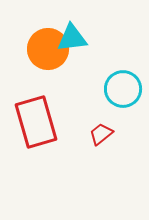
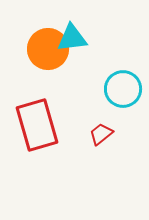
red rectangle: moved 1 px right, 3 px down
